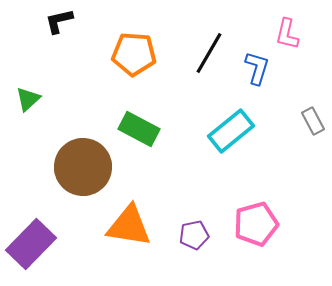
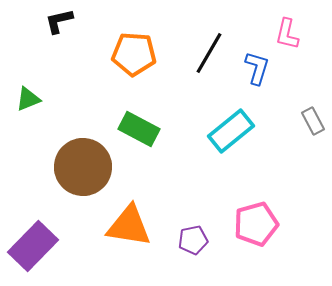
green triangle: rotated 20 degrees clockwise
purple pentagon: moved 1 px left, 5 px down
purple rectangle: moved 2 px right, 2 px down
